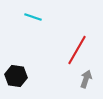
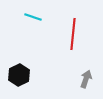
red line: moved 4 px left, 16 px up; rotated 24 degrees counterclockwise
black hexagon: moved 3 px right, 1 px up; rotated 25 degrees clockwise
